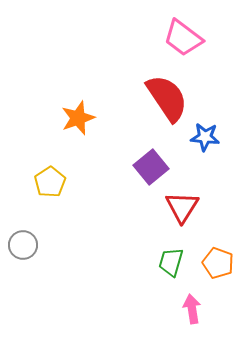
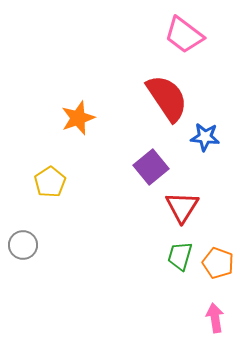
pink trapezoid: moved 1 px right, 3 px up
green trapezoid: moved 9 px right, 6 px up
pink arrow: moved 23 px right, 9 px down
